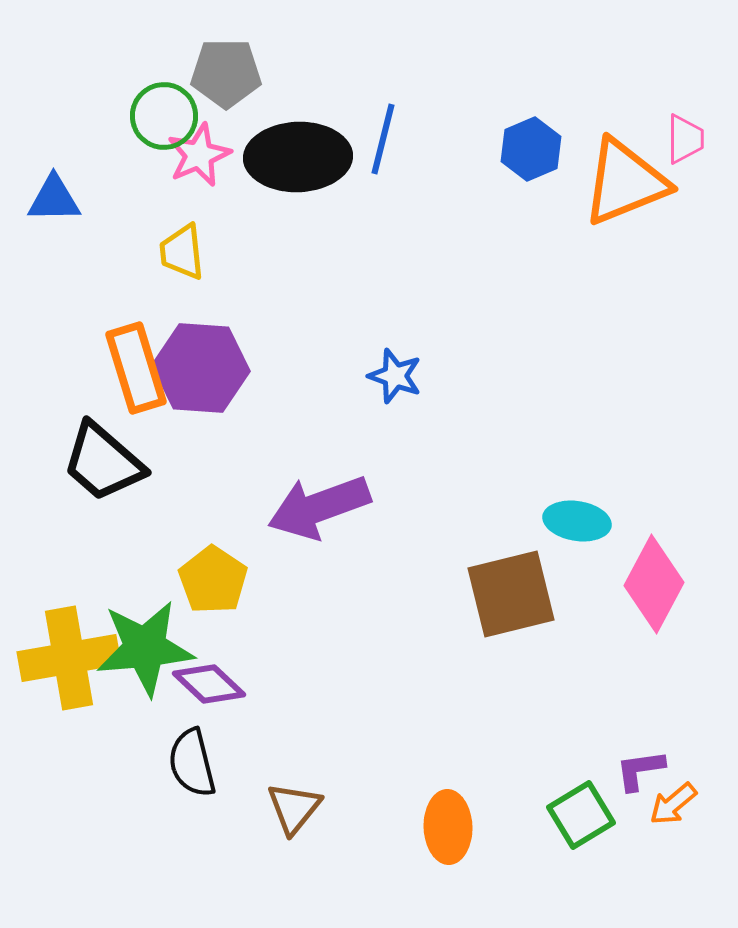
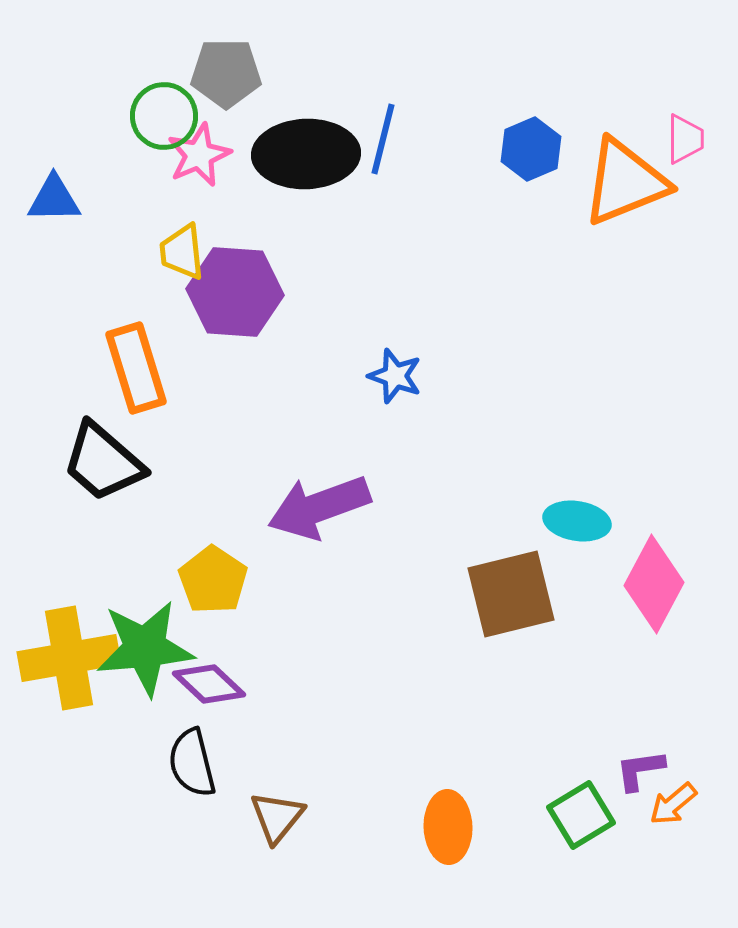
black ellipse: moved 8 px right, 3 px up
purple hexagon: moved 34 px right, 76 px up
brown triangle: moved 17 px left, 9 px down
